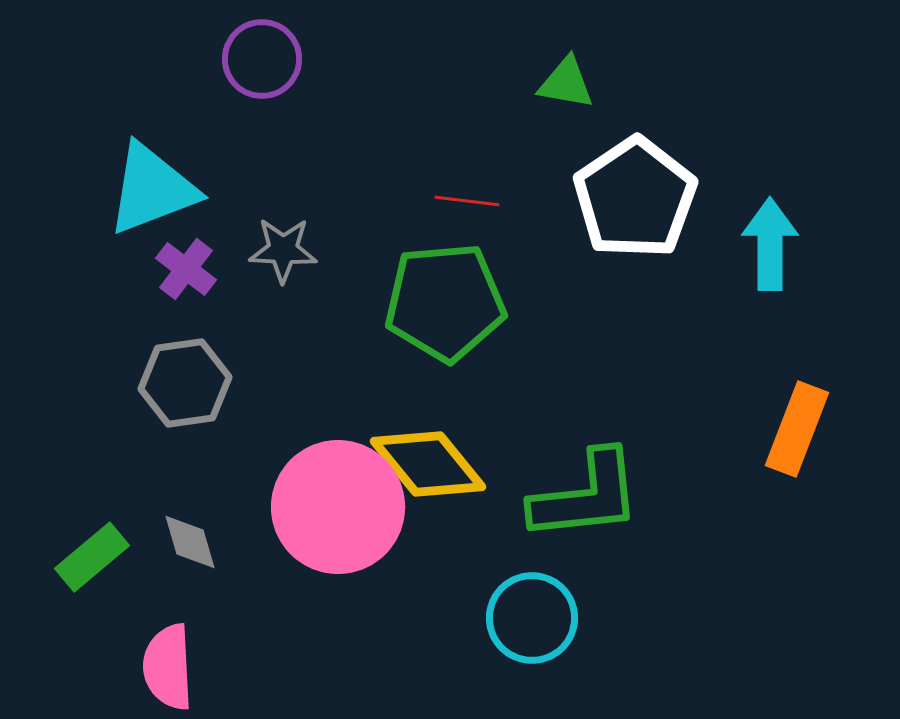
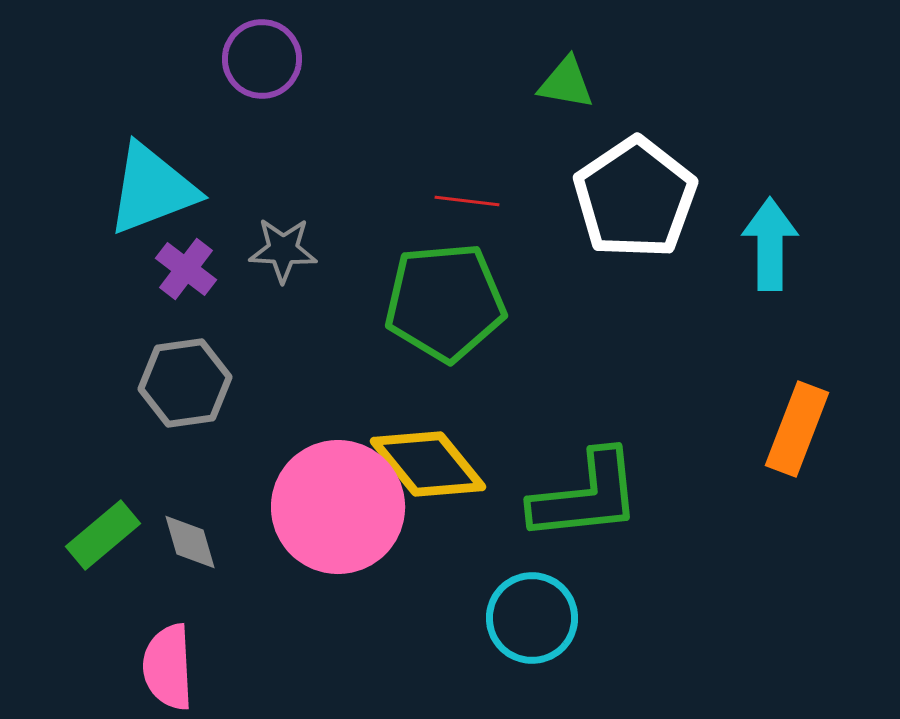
green rectangle: moved 11 px right, 22 px up
